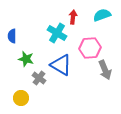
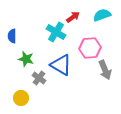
red arrow: rotated 48 degrees clockwise
cyan cross: moved 1 px left, 1 px up
